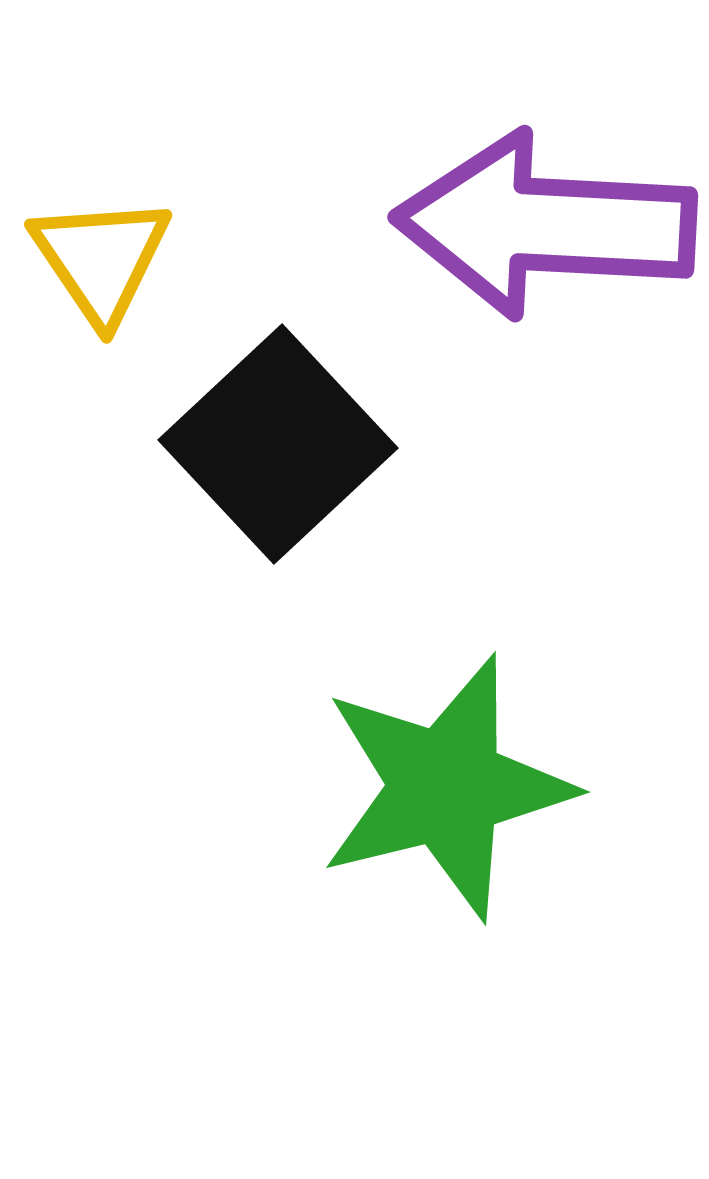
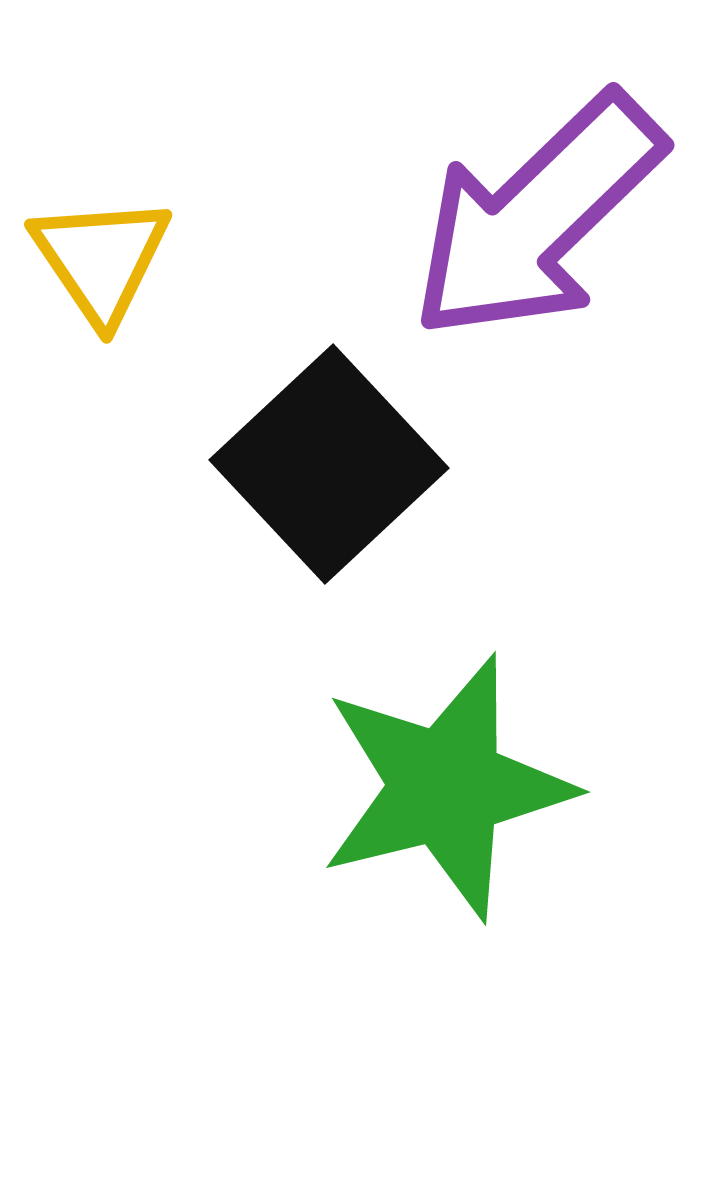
purple arrow: moved 8 px left, 8 px up; rotated 47 degrees counterclockwise
black square: moved 51 px right, 20 px down
